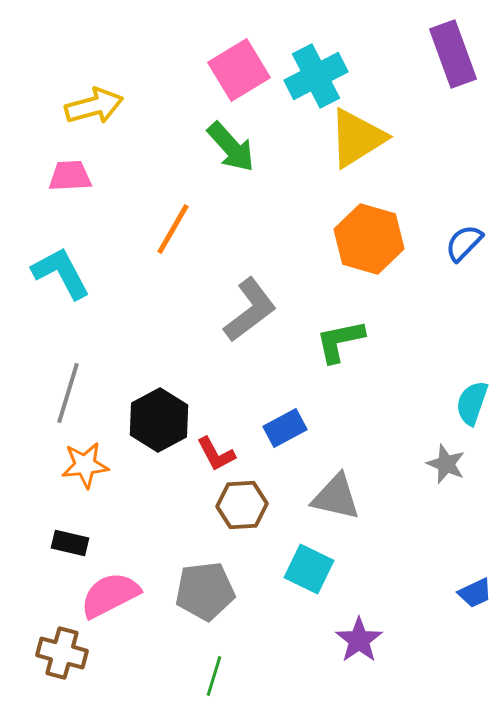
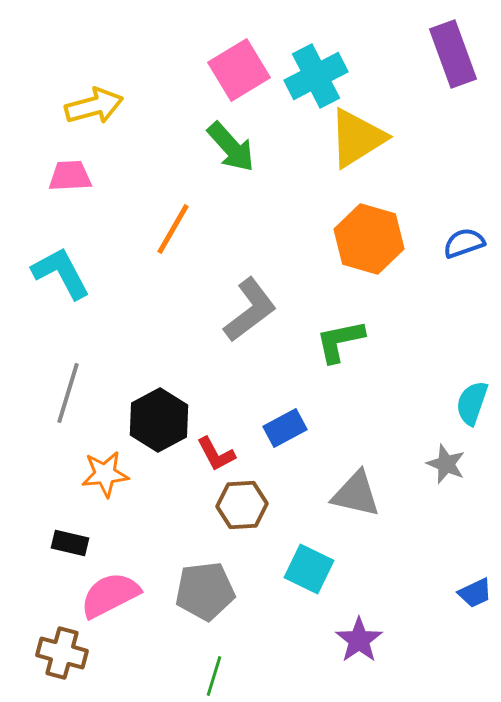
blue semicircle: rotated 27 degrees clockwise
orange star: moved 20 px right, 9 px down
gray triangle: moved 20 px right, 3 px up
